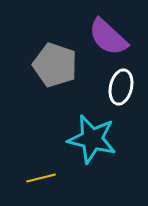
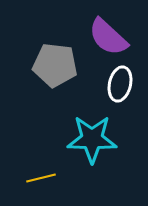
gray pentagon: rotated 12 degrees counterclockwise
white ellipse: moved 1 px left, 3 px up
cyan star: rotated 12 degrees counterclockwise
